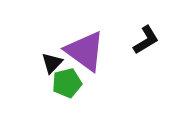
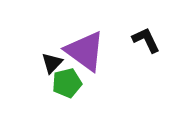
black L-shape: rotated 84 degrees counterclockwise
